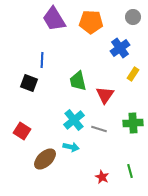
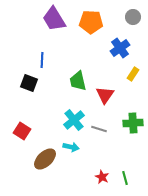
green line: moved 5 px left, 7 px down
